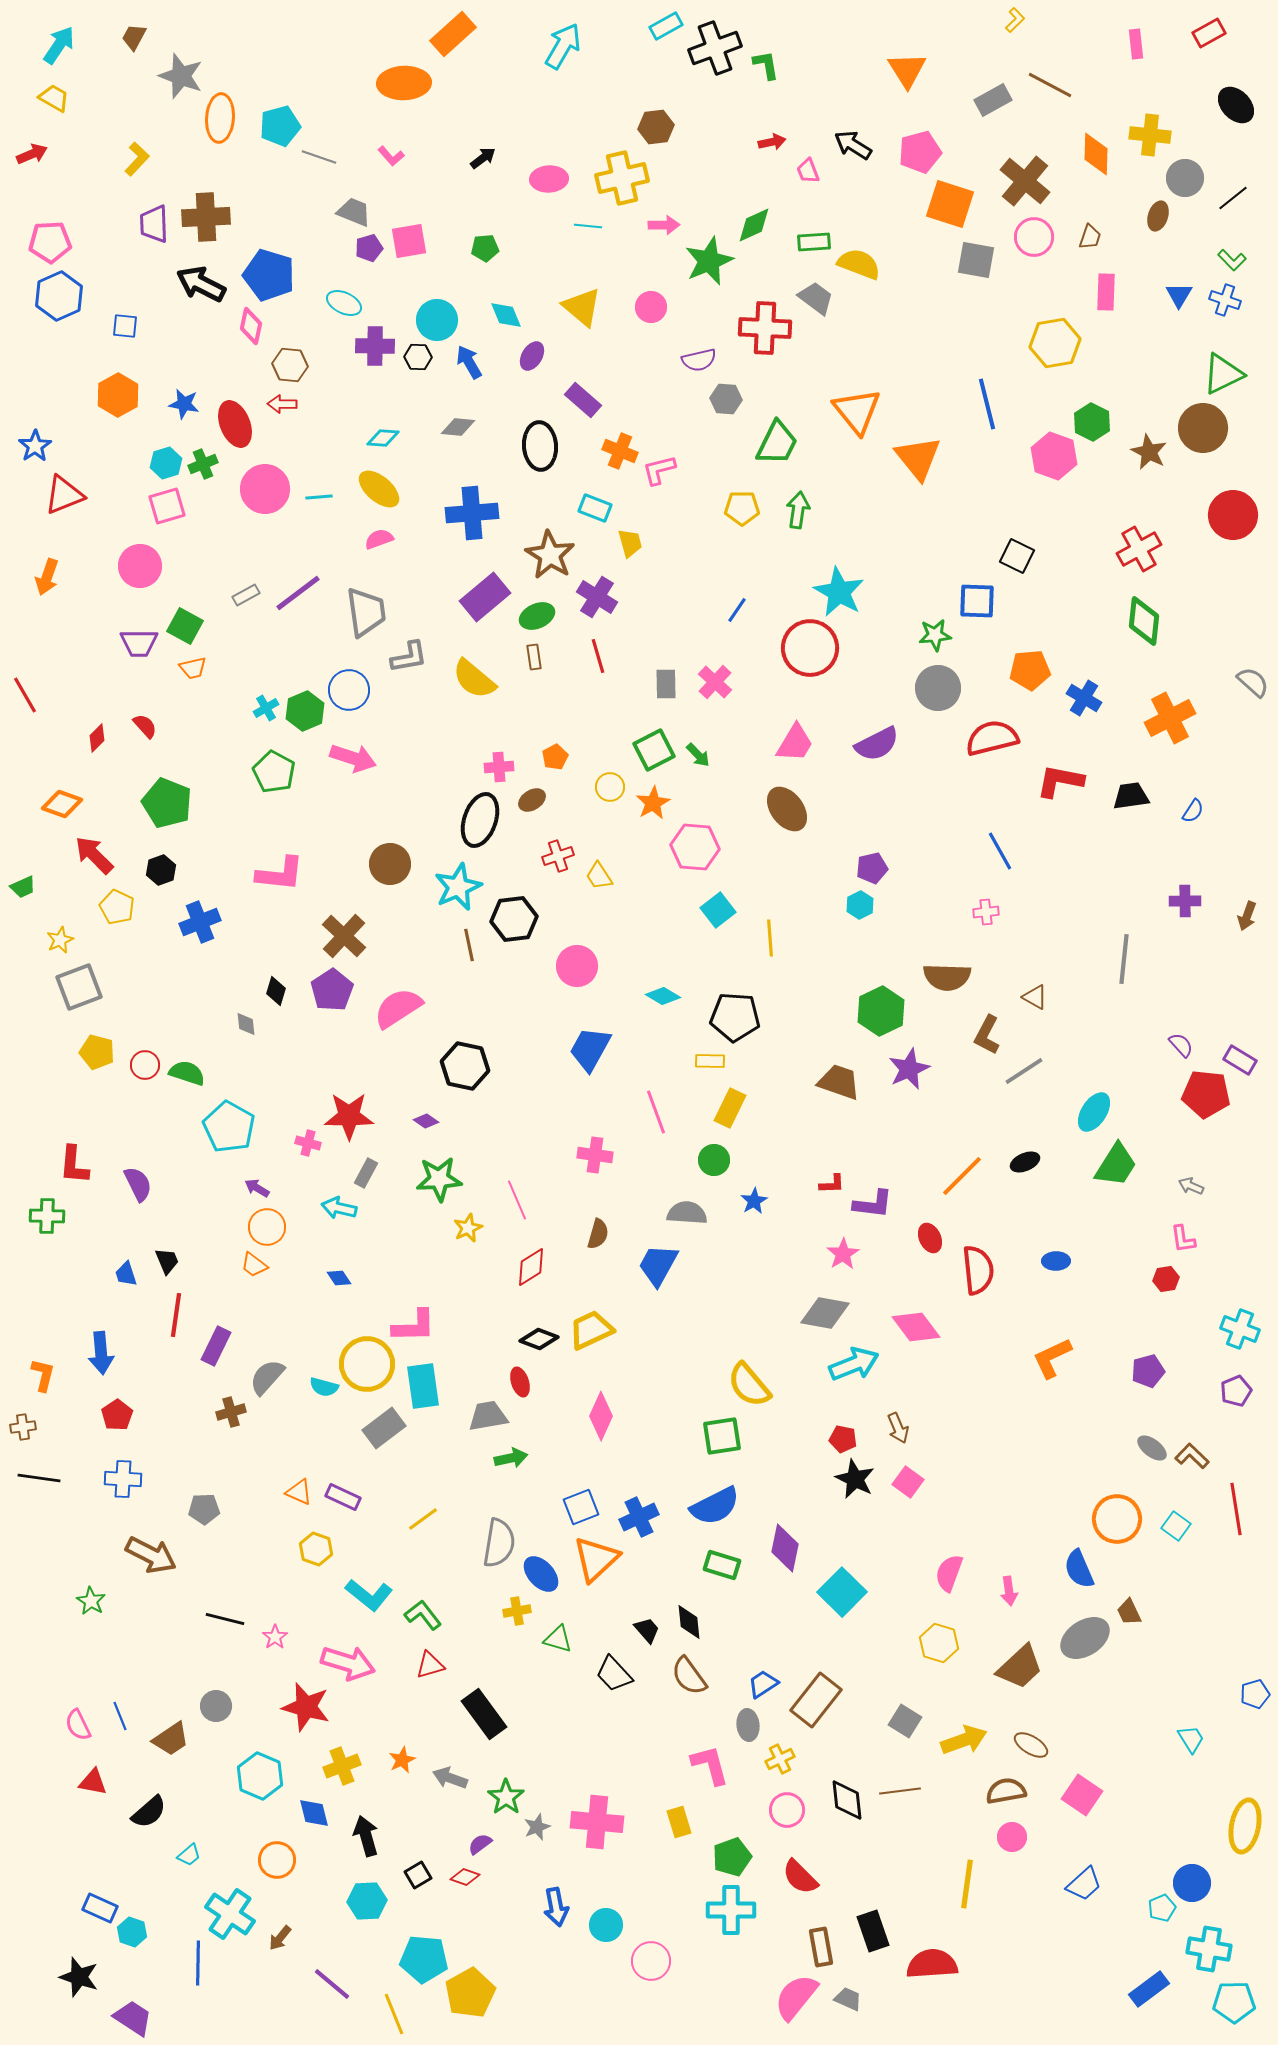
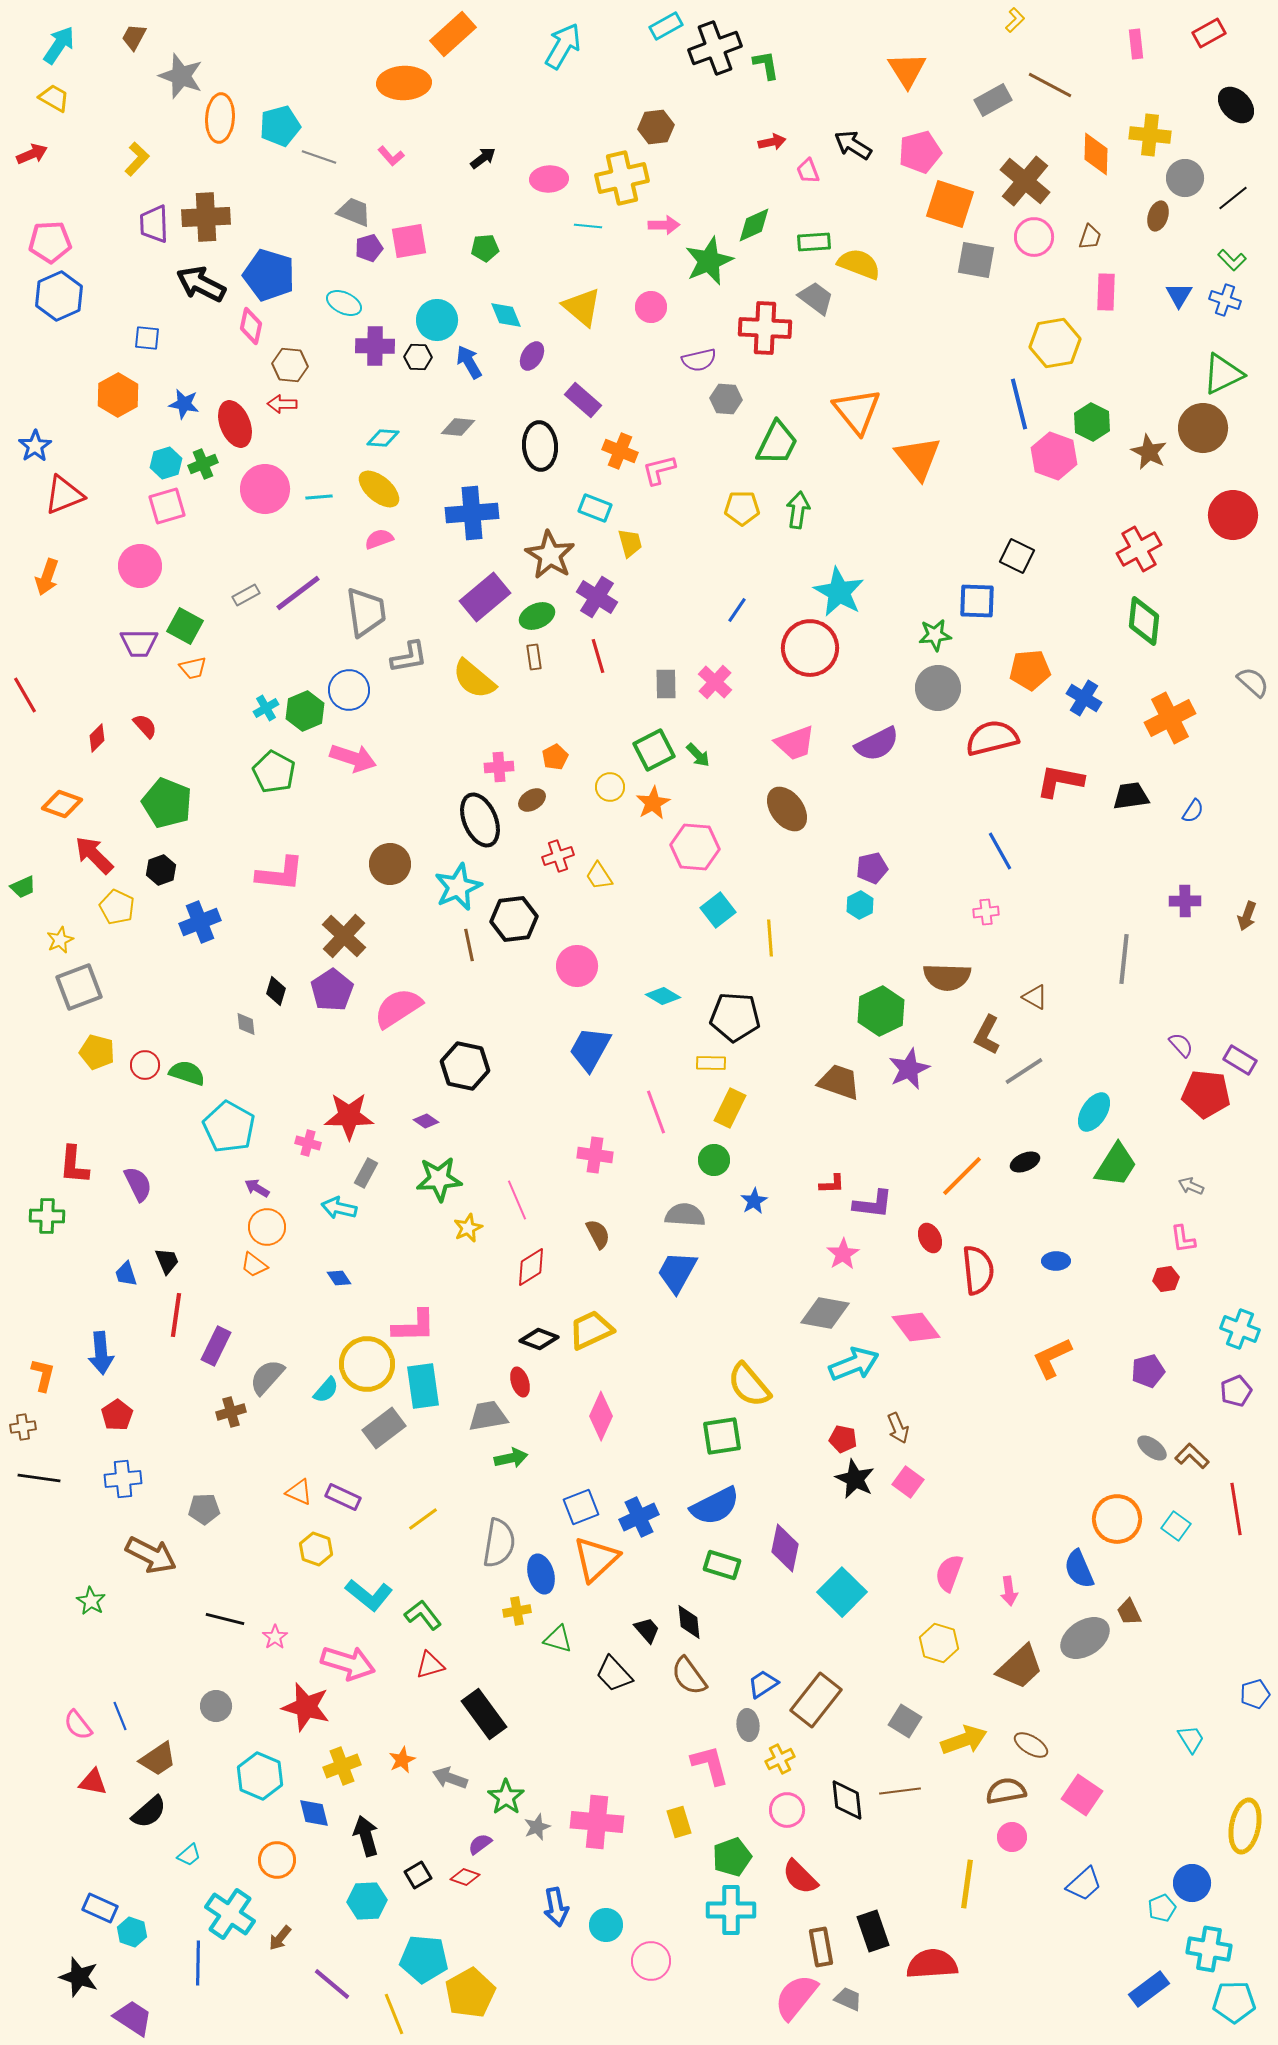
blue square at (125, 326): moved 22 px right, 12 px down
blue line at (987, 404): moved 32 px right
pink trapezoid at (795, 743): rotated 39 degrees clockwise
black ellipse at (480, 820): rotated 42 degrees counterclockwise
yellow rectangle at (710, 1061): moved 1 px right, 2 px down
gray semicircle at (687, 1213): moved 2 px left, 2 px down
brown semicircle at (598, 1234): rotated 44 degrees counterclockwise
blue trapezoid at (658, 1265): moved 19 px right, 7 px down
cyan semicircle at (324, 1387): moved 2 px right, 3 px down; rotated 64 degrees counterclockwise
blue cross at (123, 1479): rotated 9 degrees counterclockwise
blue ellipse at (541, 1574): rotated 27 degrees clockwise
pink semicircle at (78, 1725): rotated 12 degrees counterclockwise
brown trapezoid at (171, 1739): moved 13 px left, 20 px down
